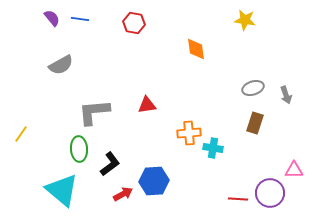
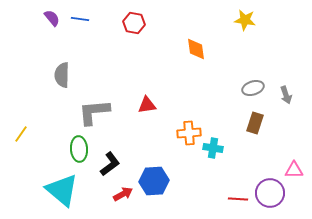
gray semicircle: moved 1 px right, 10 px down; rotated 120 degrees clockwise
